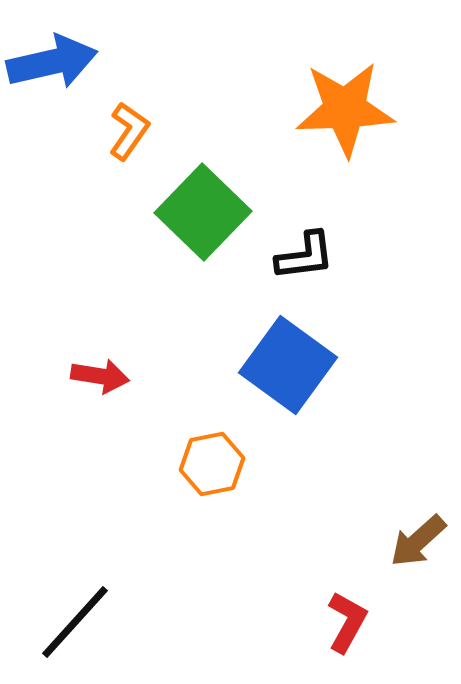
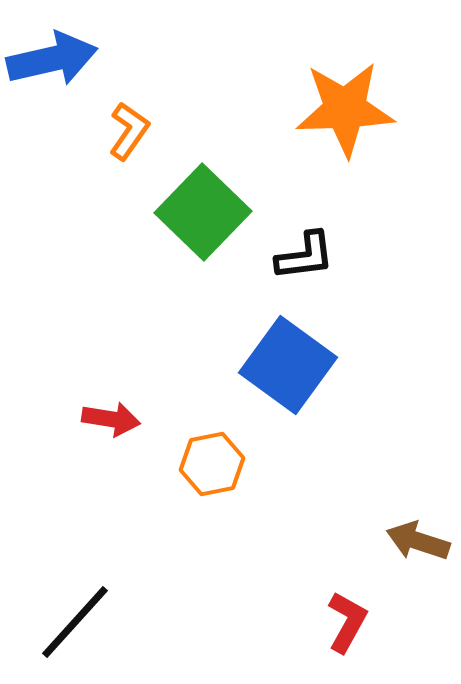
blue arrow: moved 3 px up
red arrow: moved 11 px right, 43 px down
brown arrow: rotated 60 degrees clockwise
